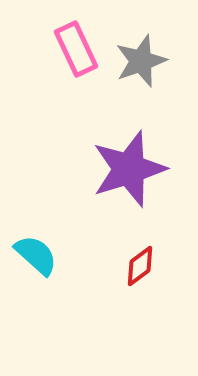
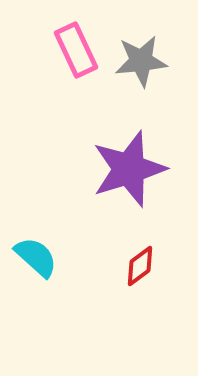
pink rectangle: moved 1 px down
gray star: rotated 14 degrees clockwise
cyan semicircle: moved 2 px down
